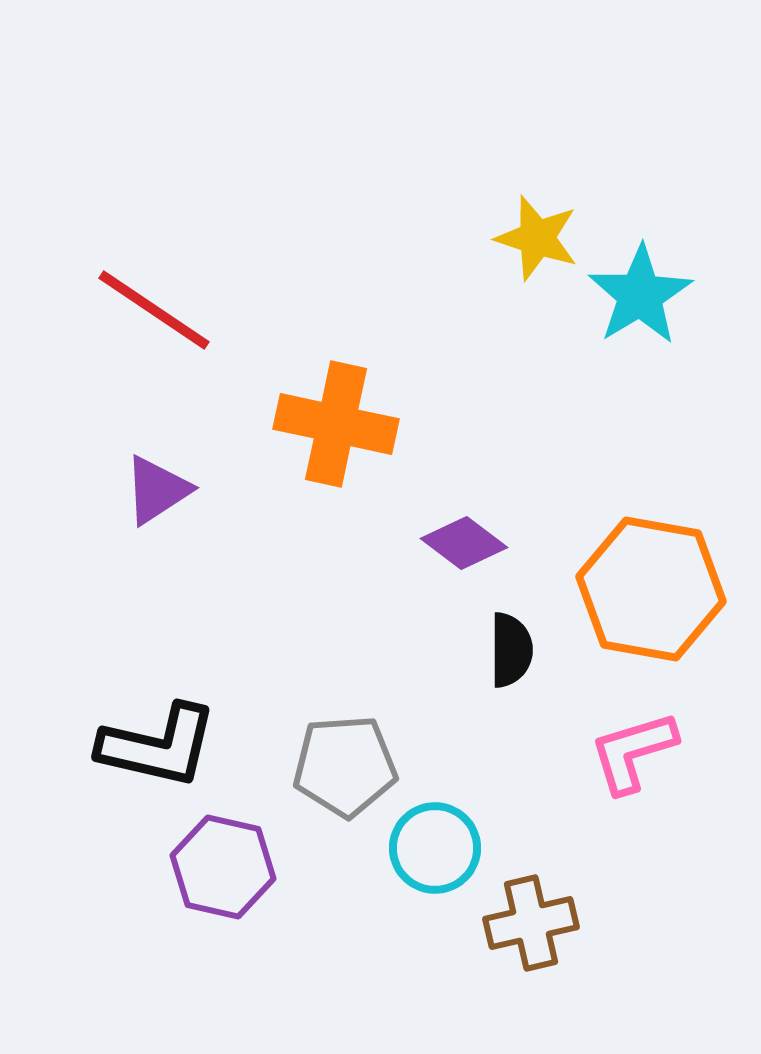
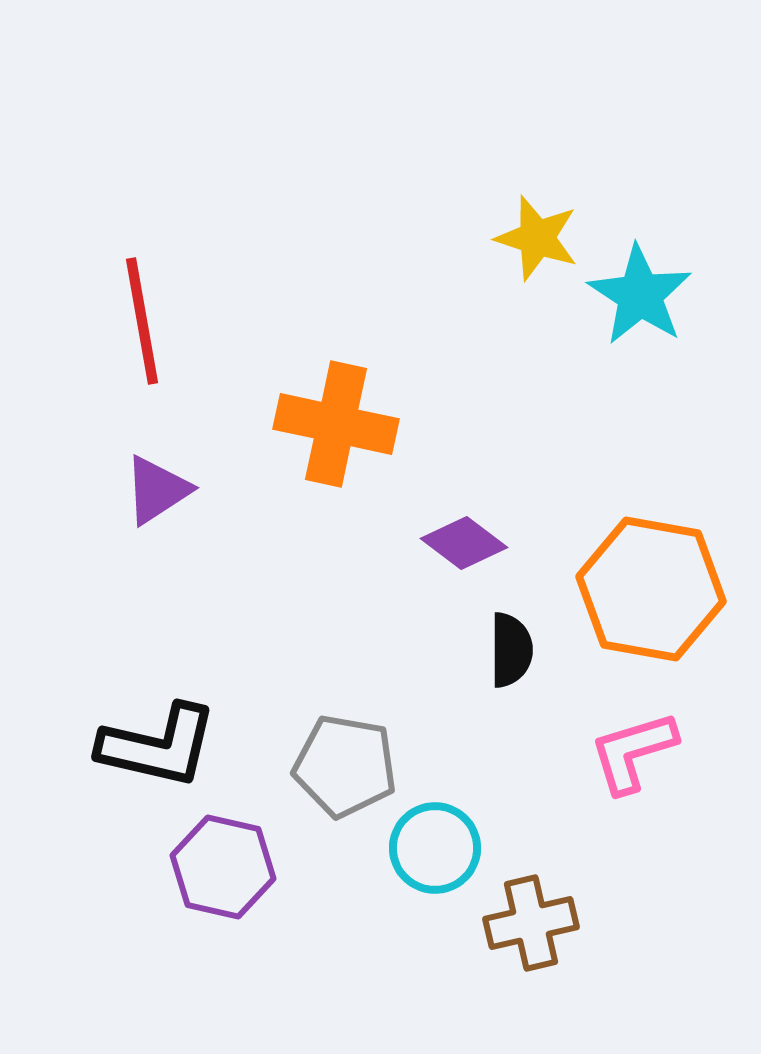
cyan star: rotated 8 degrees counterclockwise
red line: moved 12 px left, 11 px down; rotated 46 degrees clockwise
gray pentagon: rotated 14 degrees clockwise
